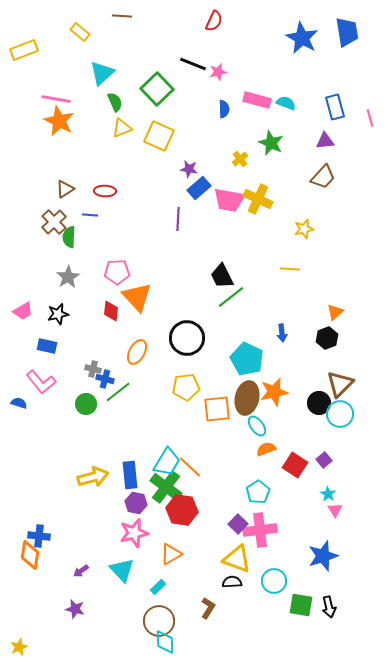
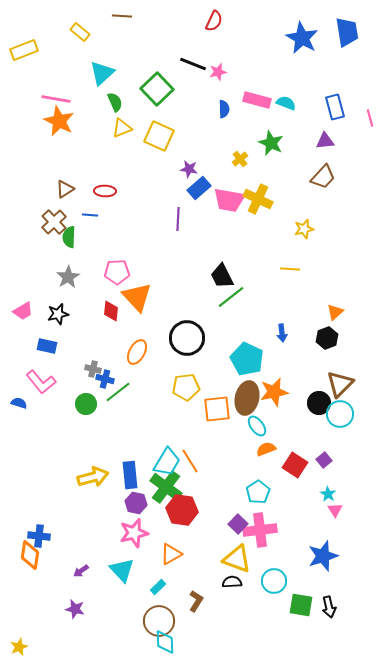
orange line at (190, 467): moved 6 px up; rotated 15 degrees clockwise
brown L-shape at (208, 608): moved 12 px left, 7 px up
